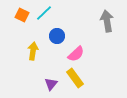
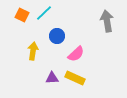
yellow rectangle: rotated 30 degrees counterclockwise
purple triangle: moved 1 px right, 6 px up; rotated 48 degrees clockwise
